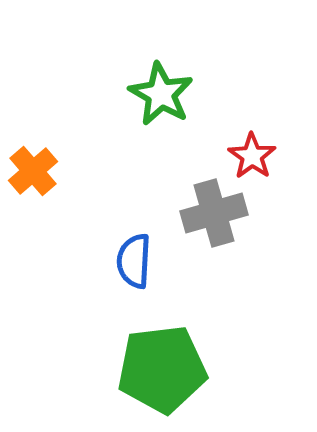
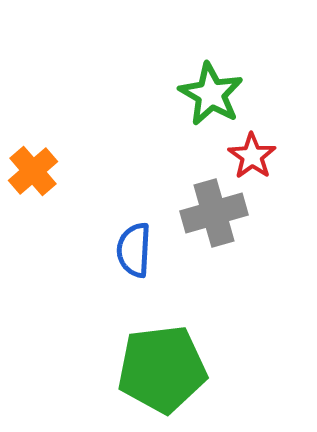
green star: moved 50 px right
blue semicircle: moved 11 px up
